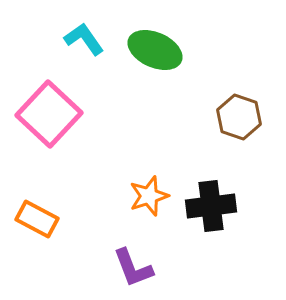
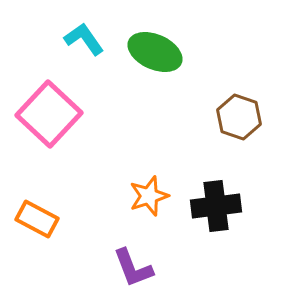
green ellipse: moved 2 px down
black cross: moved 5 px right
